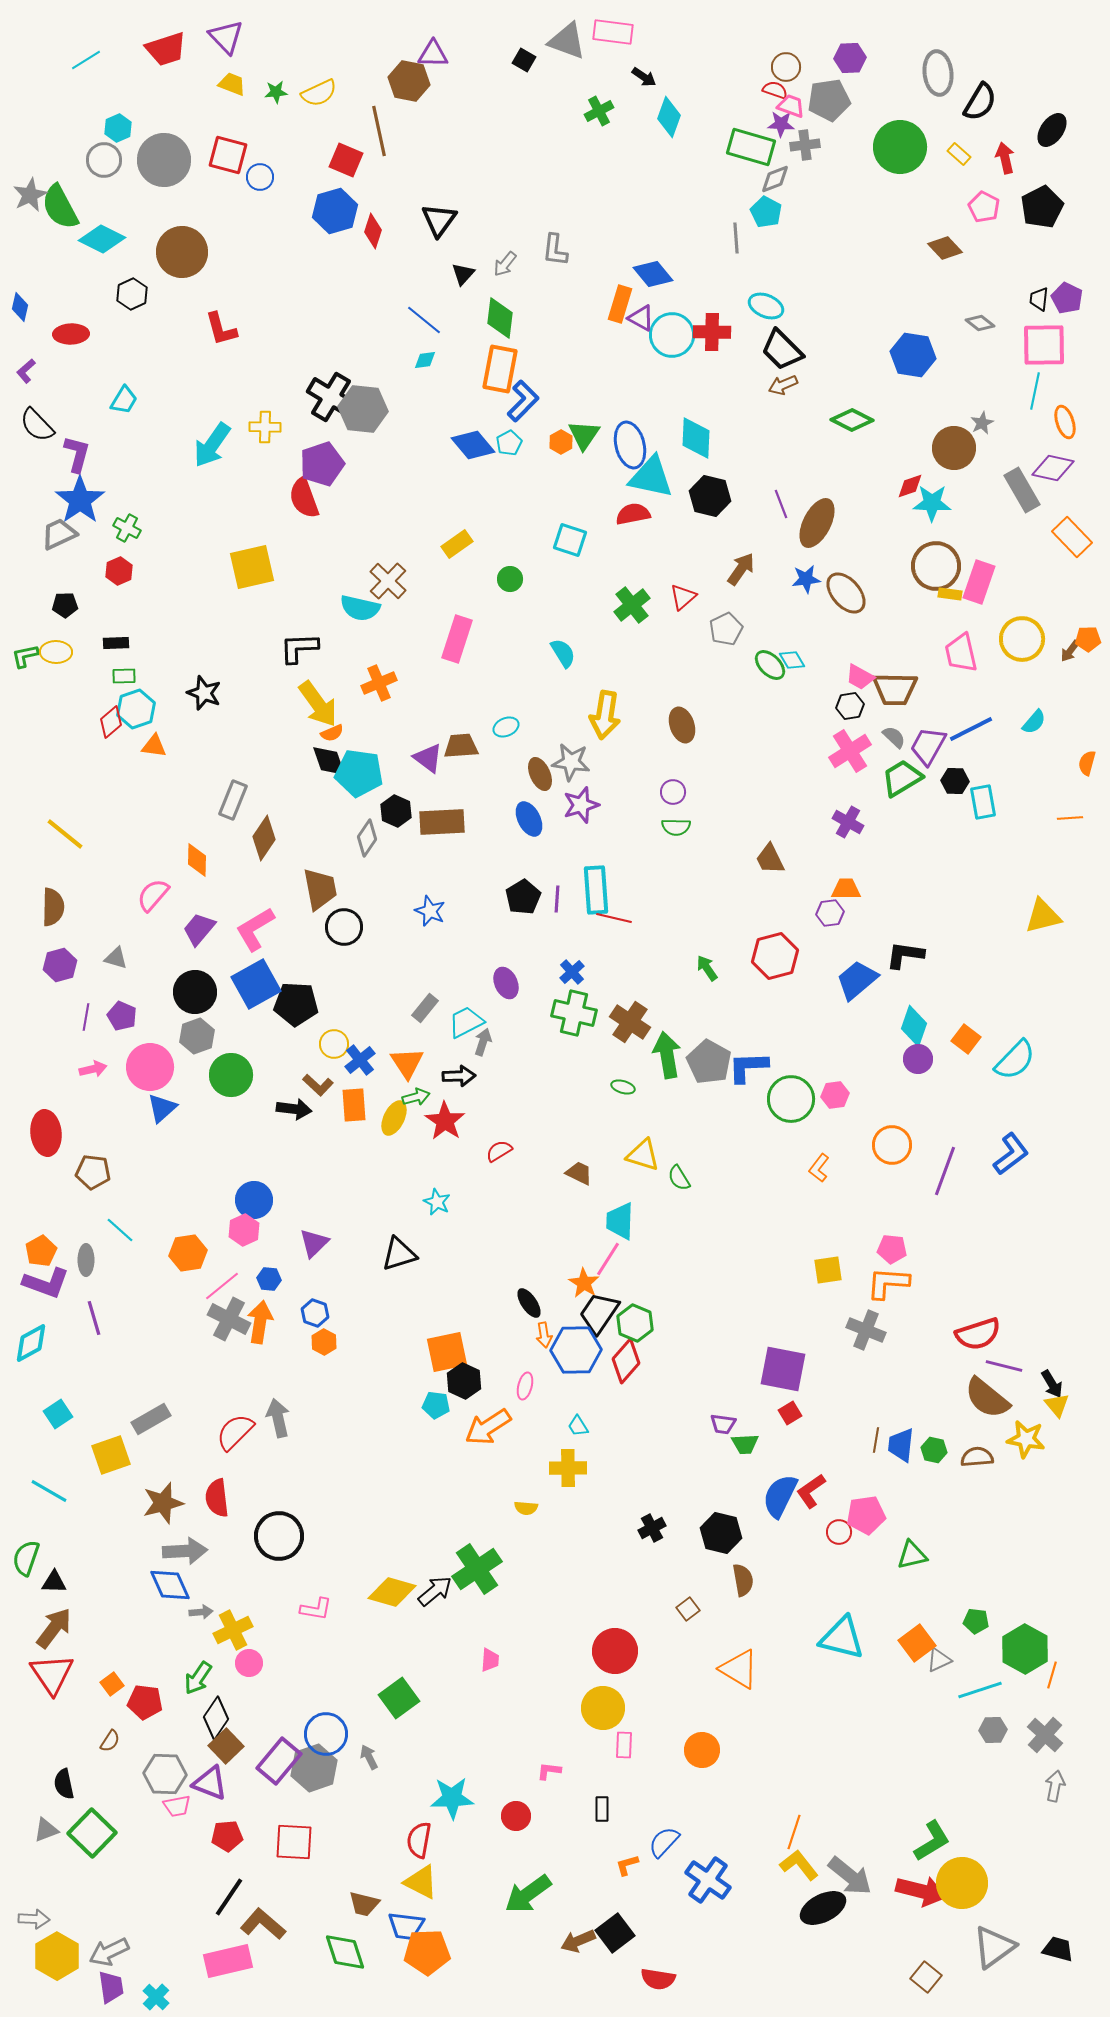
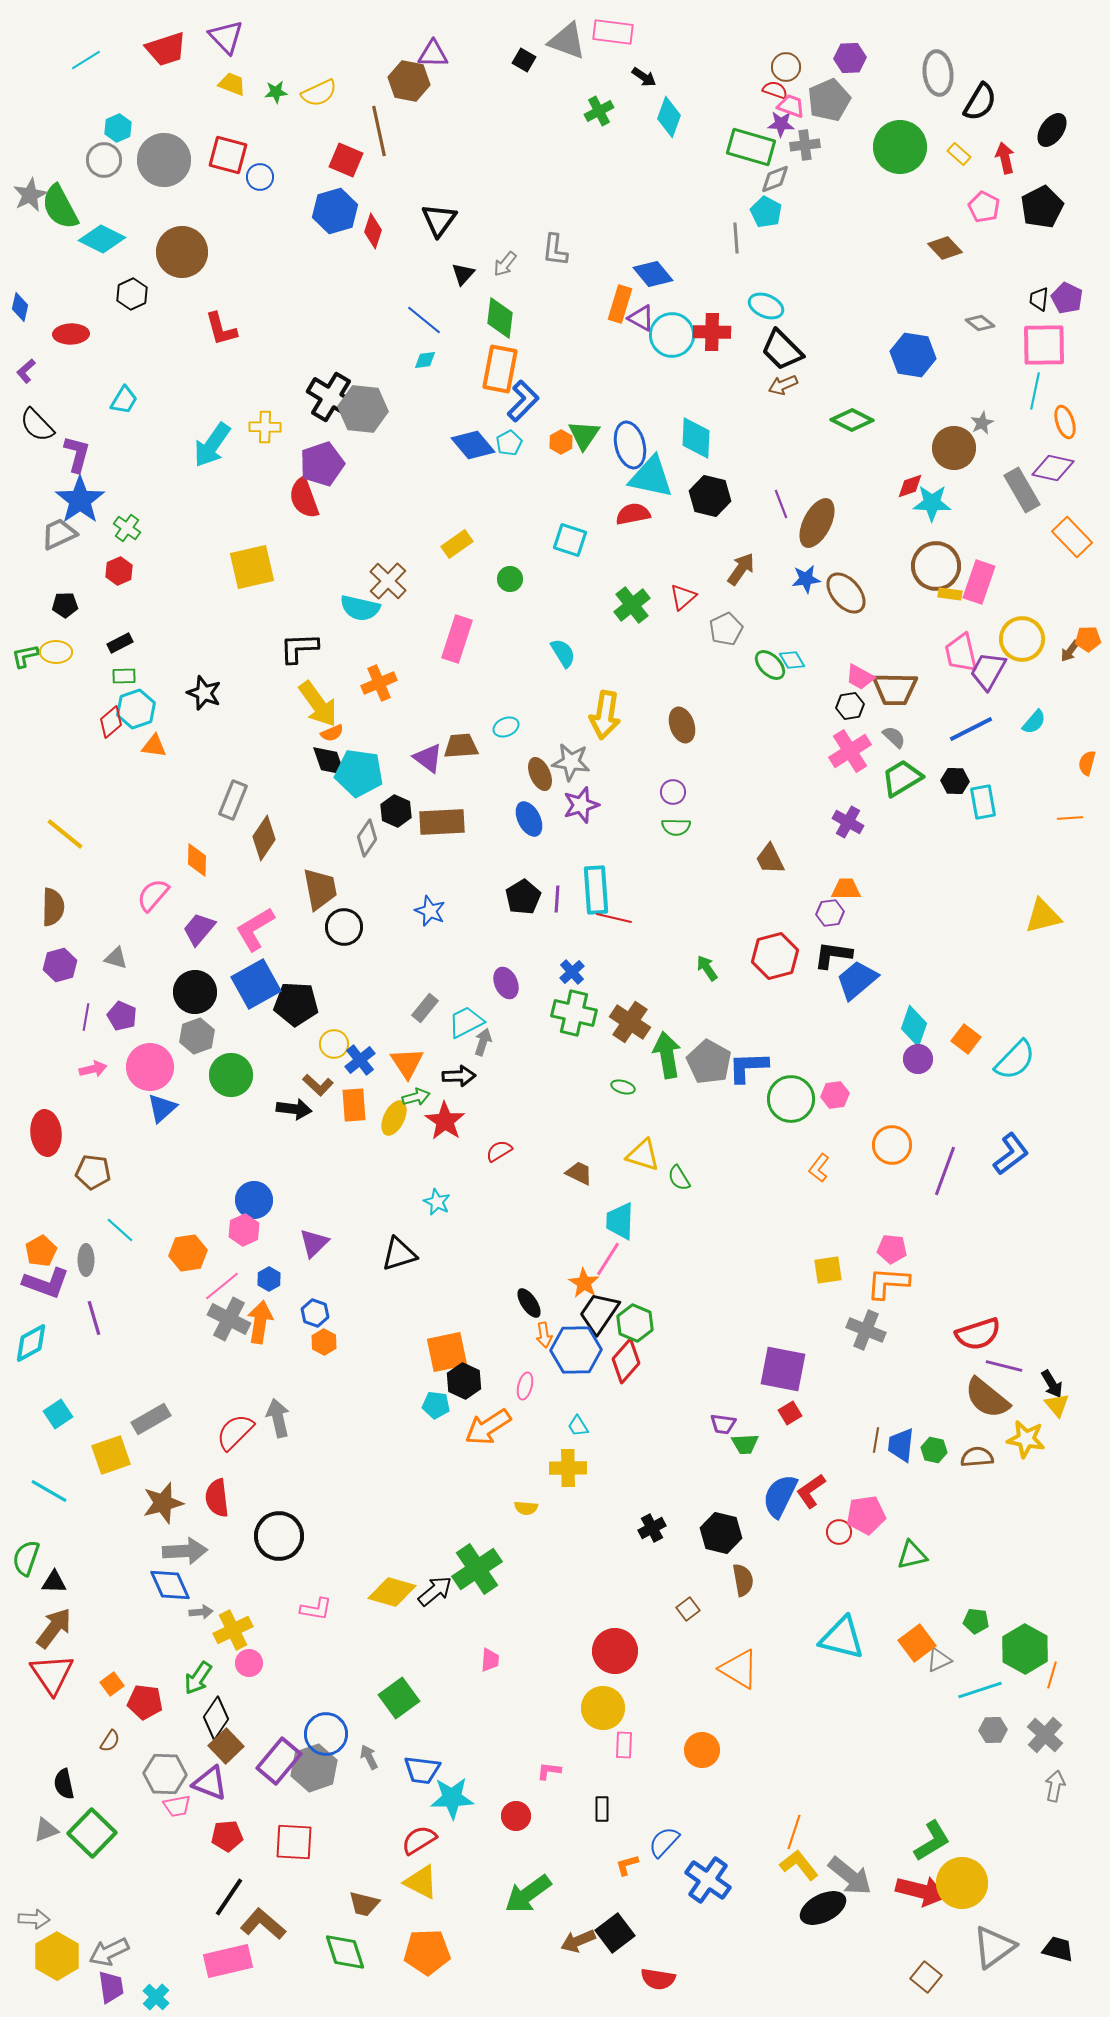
gray pentagon at (829, 100): rotated 15 degrees counterclockwise
green cross at (127, 528): rotated 8 degrees clockwise
black rectangle at (116, 643): moved 4 px right; rotated 25 degrees counterclockwise
purple trapezoid at (928, 746): moved 60 px right, 75 px up
black L-shape at (905, 955): moved 72 px left
blue hexagon at (269, 1279): rotated 25 degrees clockwise
red semicircle at (419, 1840): rotated 48 degrees clockwise
blue trapezoid at (406, 1926): moved 16 px right, 156 px up
